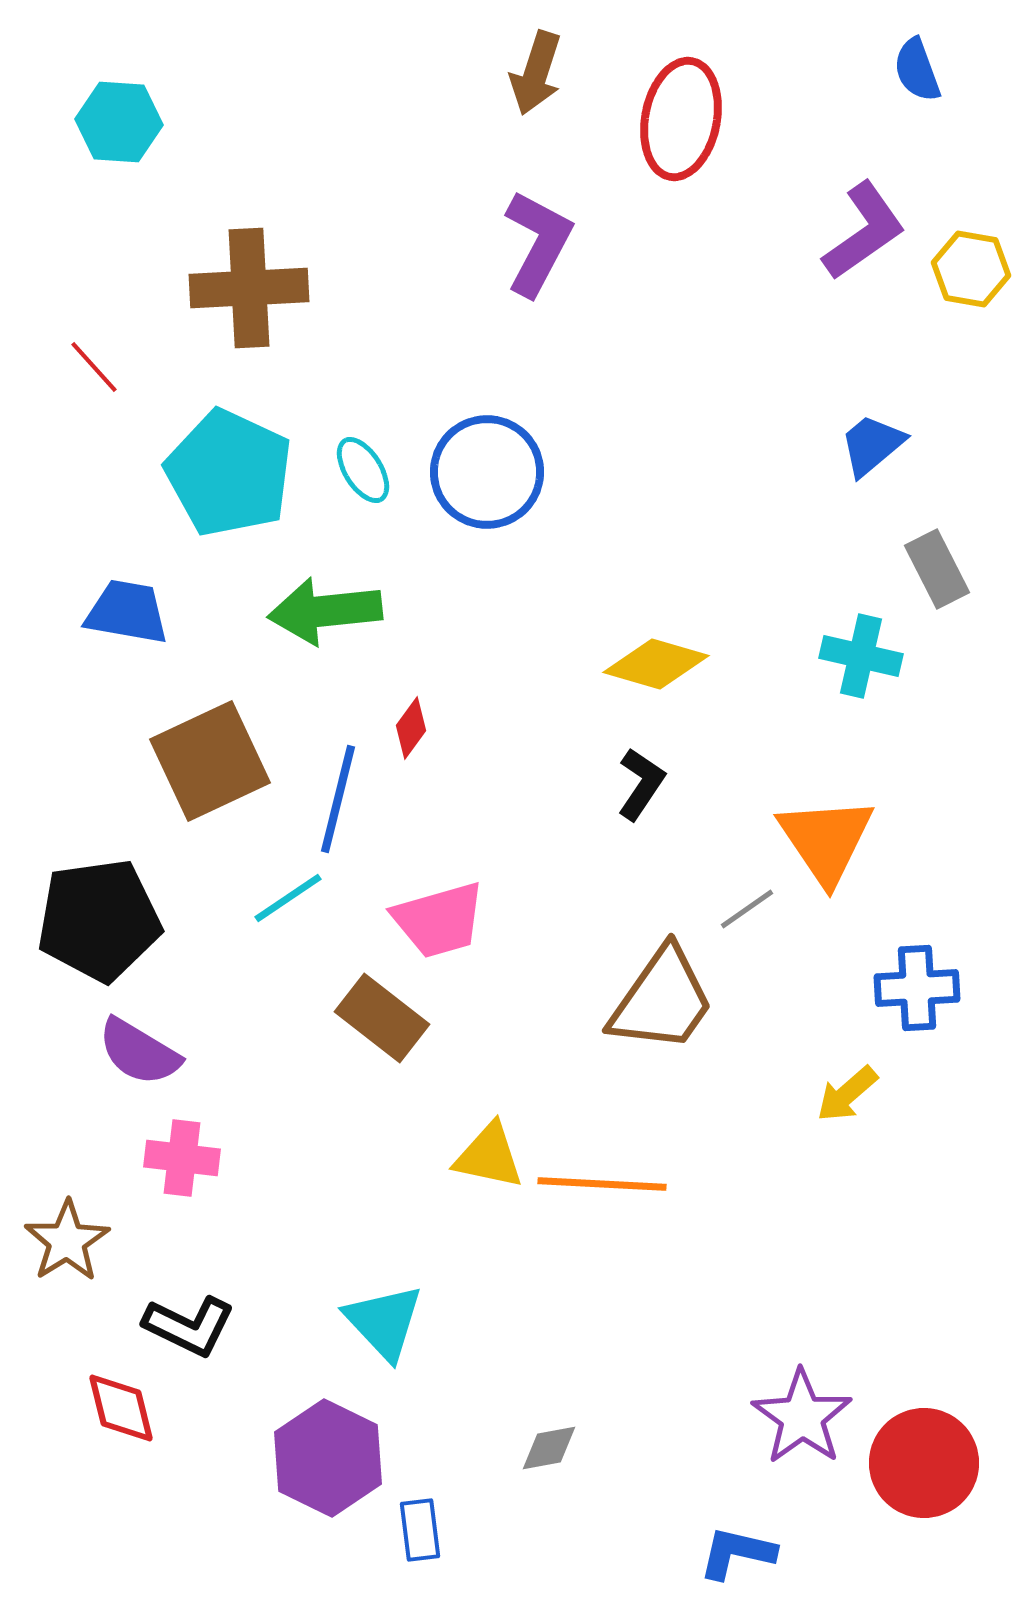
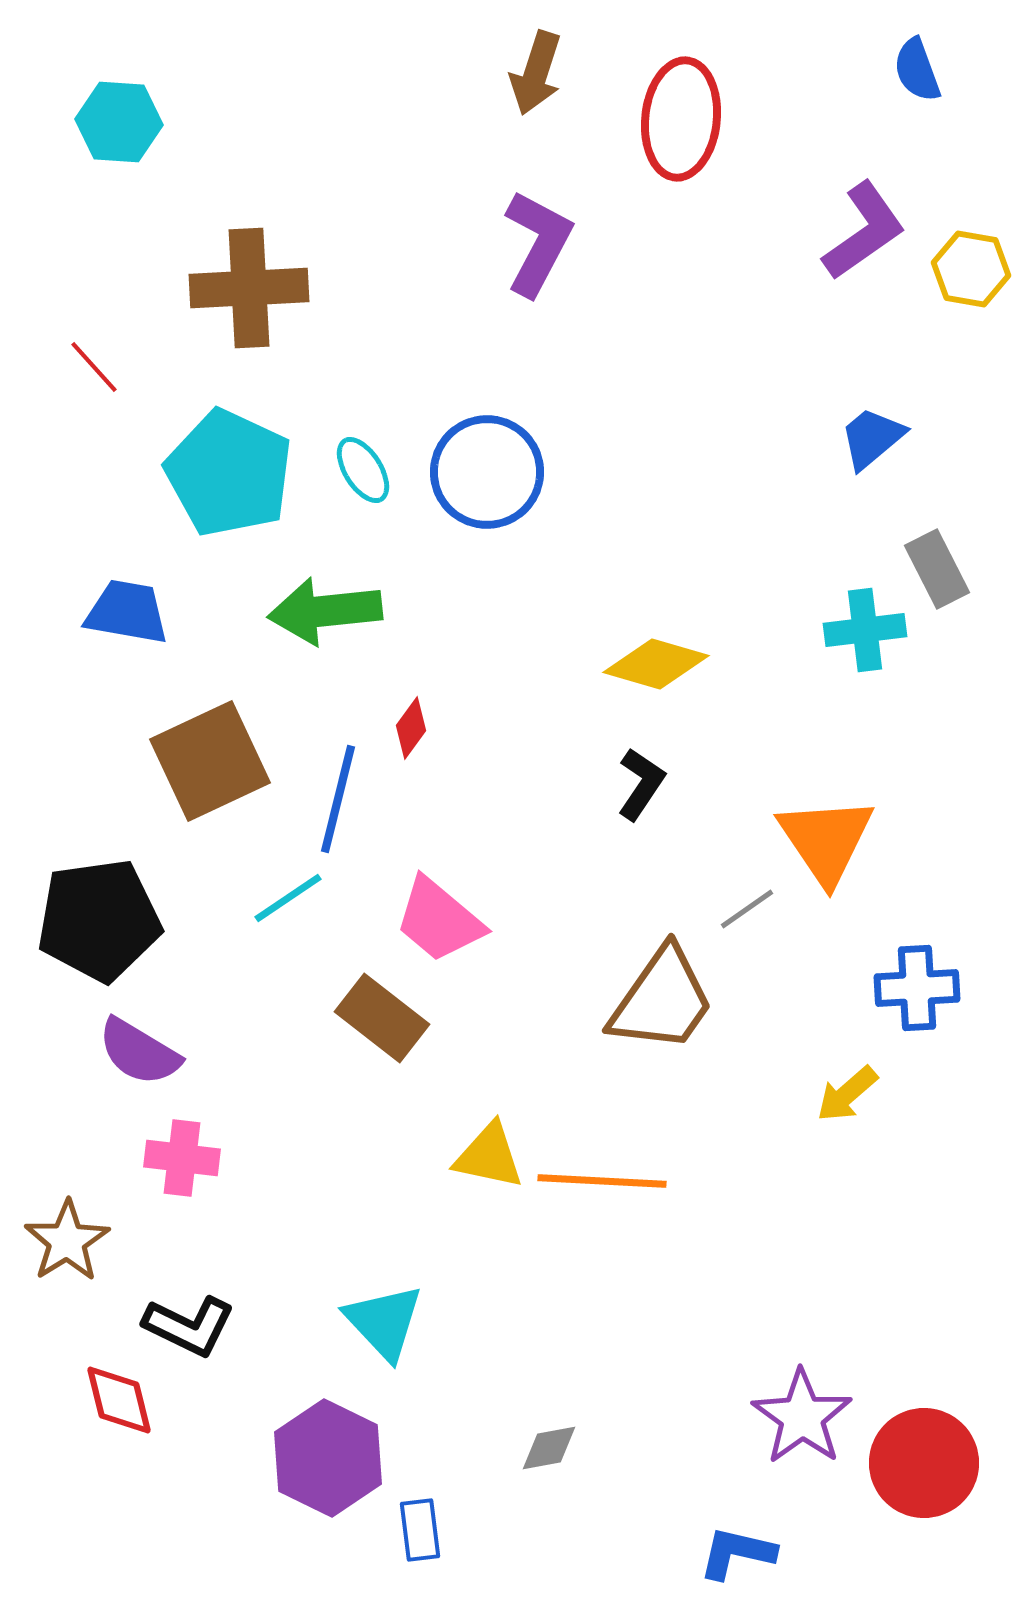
red ellipse at (681, 119): rotated 5 degrees counterclockwise
blue trapezoid at (872, 445): moved 7 px up
cyan cross at (861, 656): moved 4 px right, 26 px up; rotated 20 degrees counterclockwise
pink trapezoid at (439, 920): rotated 56 degrees clockwise
orange line at (602, 1184): moved 3 px up
red diamond at (121, 1408): moved 2 px left, 8 px up
